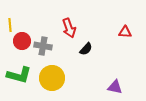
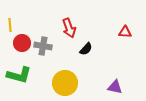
red circle: moved 2 px down
yellow circle: moved 13 px right, 5 px down
